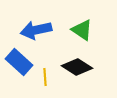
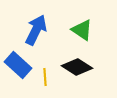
blue arrow: rotated 128 degrees clockwise
blue rectangle: moved 1 px left, 3 px down
